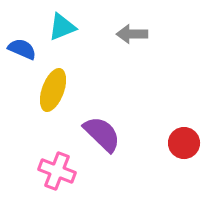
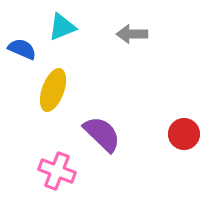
red circle: moved 9 px up
